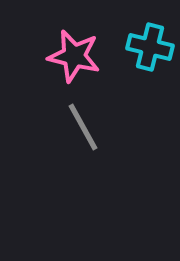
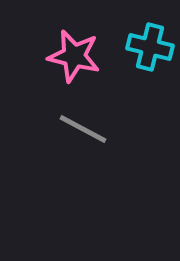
gray line: moved 2 px down; rotated 33 degrees counterclockwise
